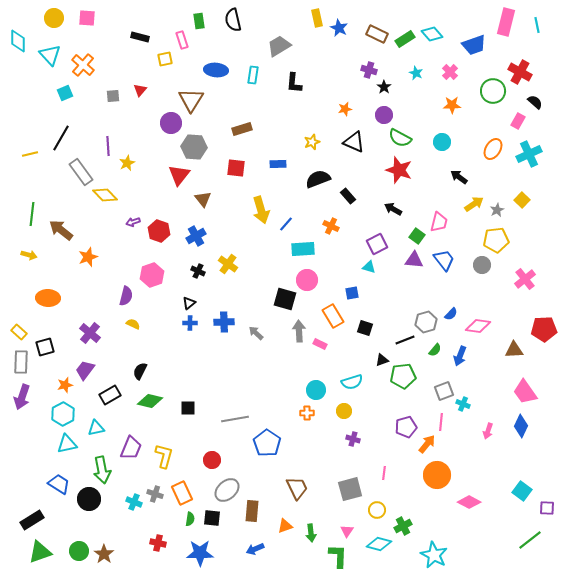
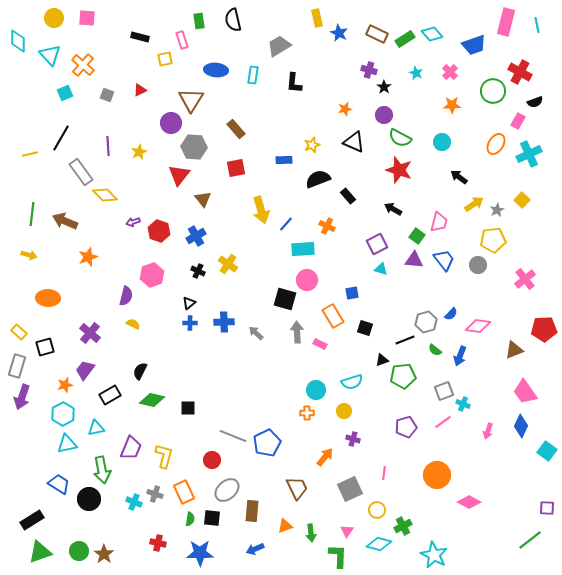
blue star at (339, 28): moved 5 px down
red triangle at (140, 90): rotated 24 degrees clockwise
gray square at (113, 96): moved 6 px left, 1 px up; rotated 24 degrees clockwise
black semicircle at (535, 102): rotated 119 degrees clockwise
brown rectangle at (242, 129): moved 6 px left; rotated 66 degrees clockwise
yellow star at (312, 142): moved 3 px down
orange ellipse at (493, 149): moved 3 px right, 5 px up
yellow star at (127, 163): moved 12 px right, 11 px up
blue rectangle at (278, 164): moved 6 px right, 4 px up
red square at (236, 168): rotated 18 degrees counterclockwise
orange cross at (331, 226): moved 4 px left
brown arrow at (61, 230): moved 4 px right, 9 px up; rotated 15 degrees counterclockwise
yellow pentagon at (496, 240): moved 3 px left
gray circle at (482, 265): moved 4 px left
cyan triangle at (369, 267): moved 12 px right, 2 px down
gray arrow at (299, 331): moved 2 px left, 1 px down
green semicircle at (435, 350): rotated 88 degrees clockwise
brown triangle at (514, 350): rotated 18 degrees counterclockwise
gray rectangle at (21, 362): moved 4 px left, 4 px down; rotated 15 degrees clockwise
green diamond at (150, 401): moved 2 px right, 1 px up
gray line at (235, 419): moved 2 px left, 17 px down; rotated 32 degrees clockwise
pink line at (441, 422): moved 2 px right; rotated 48 degrees clockwise
blue pentagon at (267, 443): rotated 12 degrees clockwise
orange arrow at (427, 444): moved 102 px left, 13 px down
gray square at (350, 489): rotated 10 degrees counterclockwise
cyan square at (522, 491): moved 25 px right, 40 px up
orange rectangle at (182, 493): moved 2 px right, 1 px up
